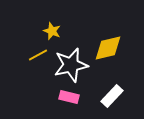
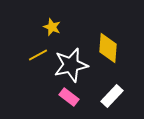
yellow star: moved 4 px up
yellow diamond: rotated 72 degrees counterclockwise
pink rectangle: rotated 24 degrees clockwise
